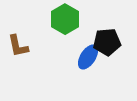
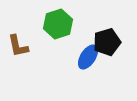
green hexagon: moved 7 px left, 5 px down; rotated 12 degrees clockwise
black pentagon: rotated 12 degrees counterclockwise
